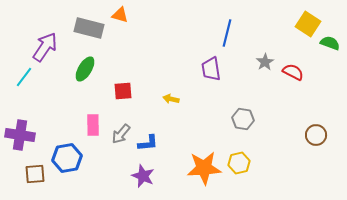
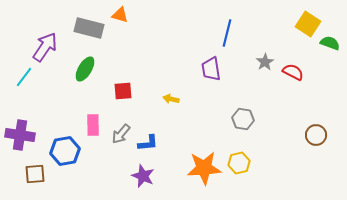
blue hexagon: moved 2 px left, 7 px up
